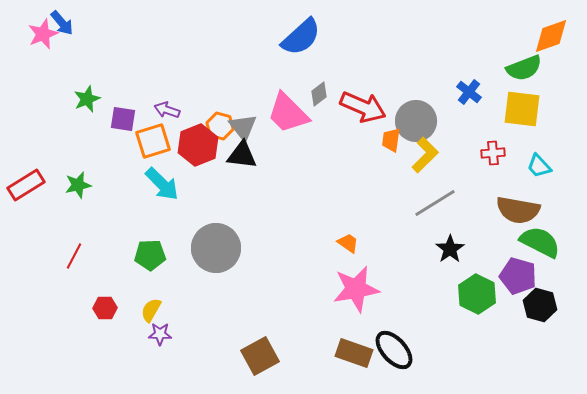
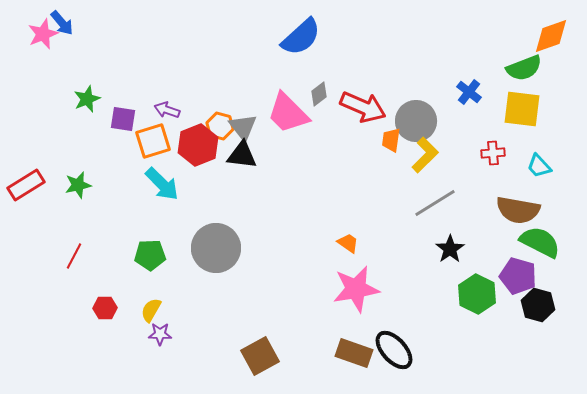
black hexagon at (540, 305): moved 2 px left
